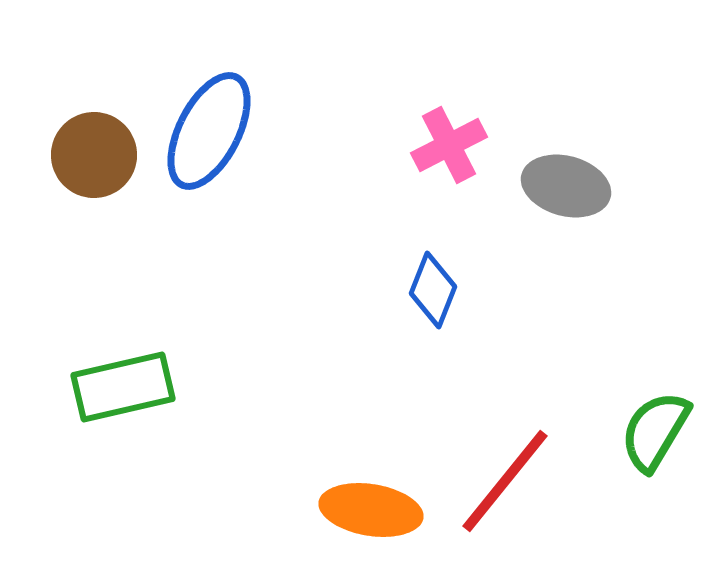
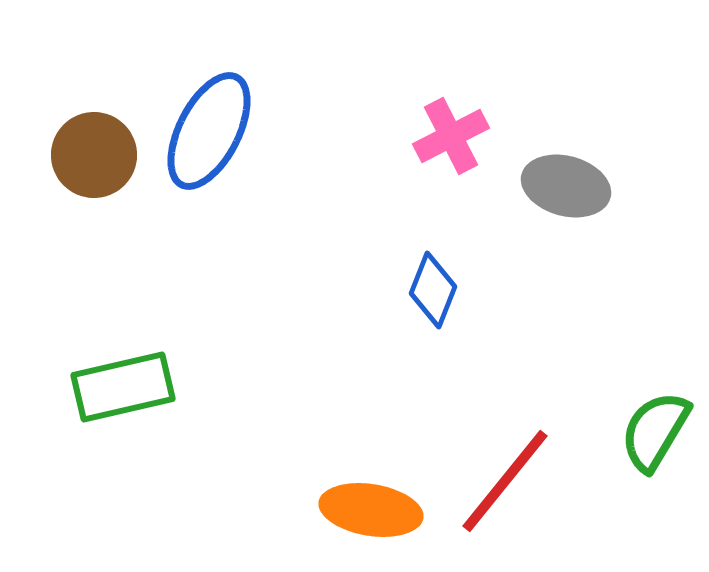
pink cross: moved 2 px right, 9 px up
